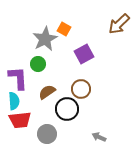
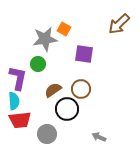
gray star: rotated 20 degrees clockwise
purple square: rotated 36 degrees clockwise
purple L-shape: rotated 15 degrees clockwise
brown semicircle: moved 6 px right, 2 px up
